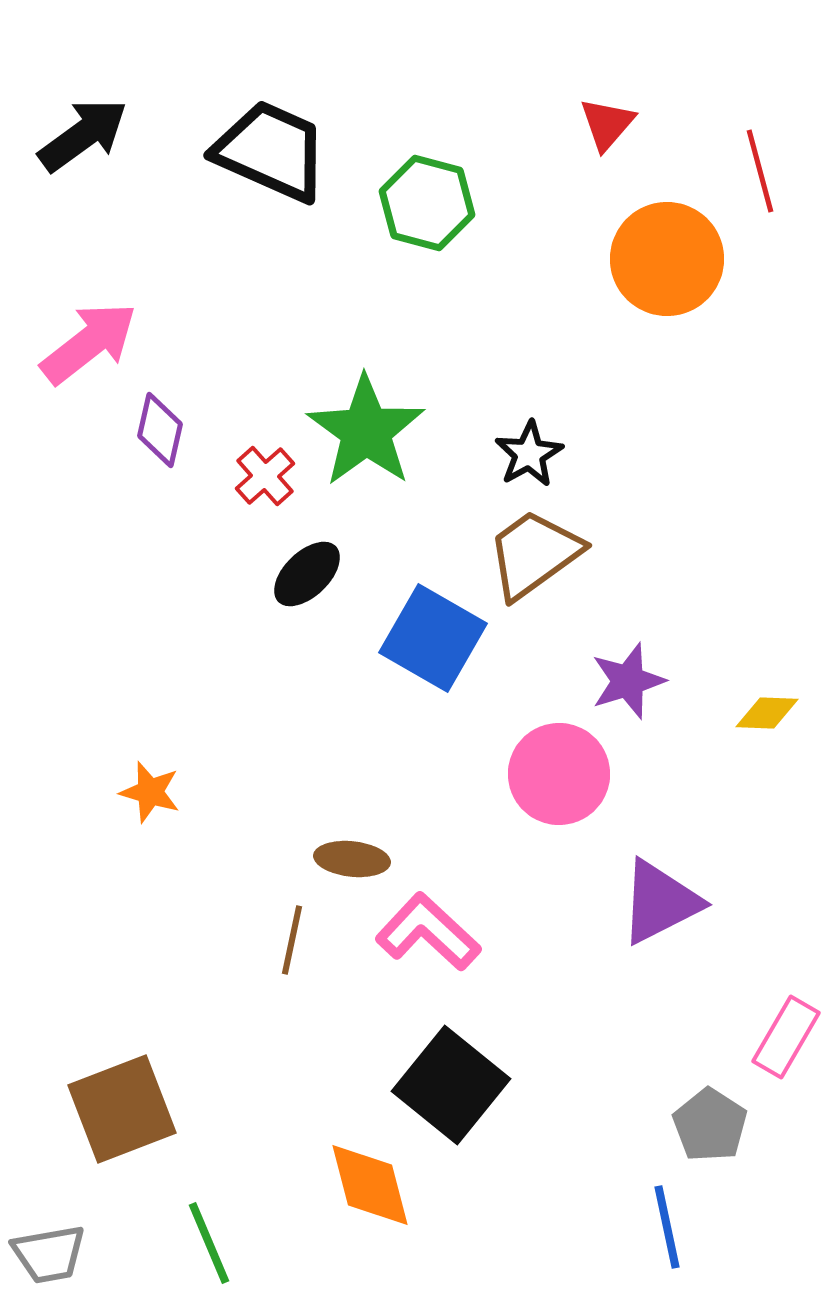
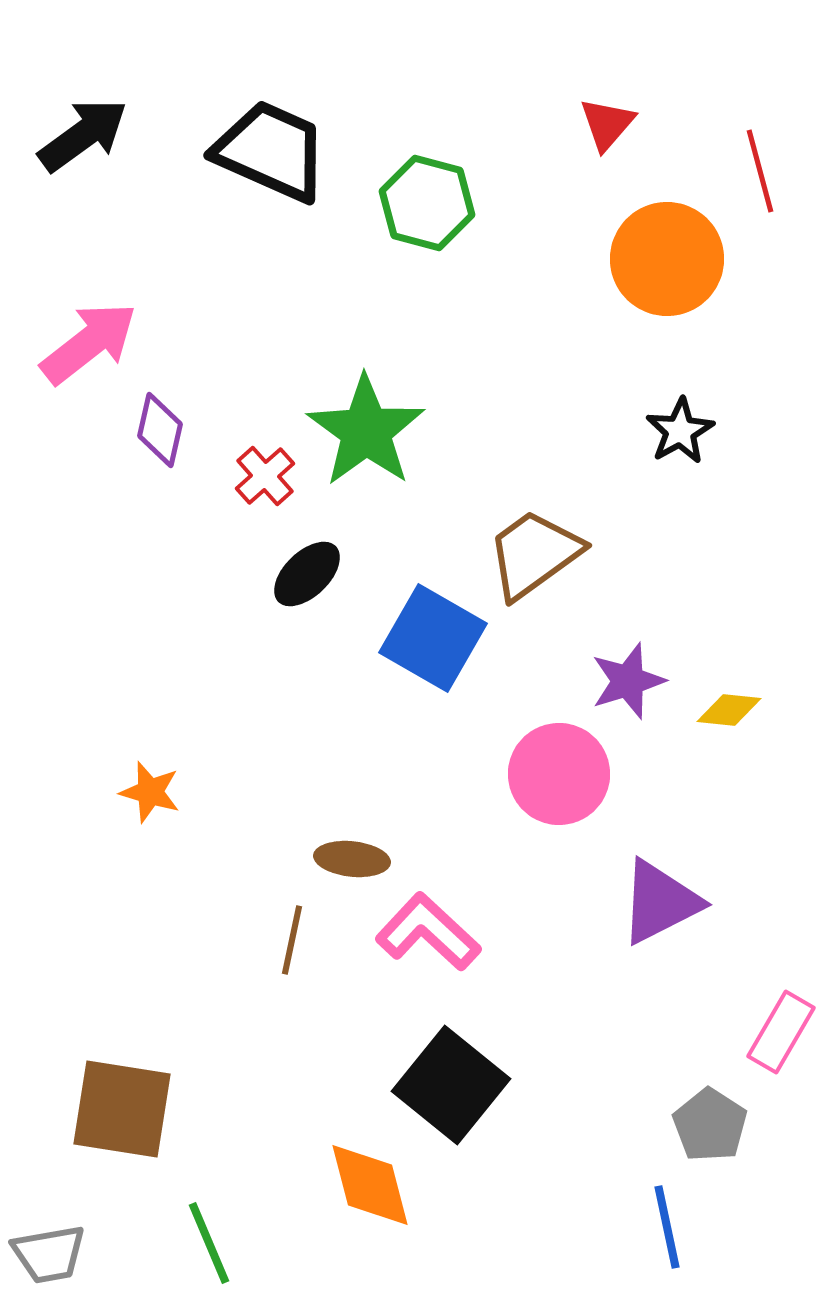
black star: moved 151 px right, 23 px up
yellow diamond: moved 38 px left, 3 px up; rotated 4 degrees clockwise
pink rectangle: moved 5 px left, 5 px up
brown square: rotated 30 degrees clockwise
